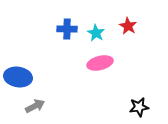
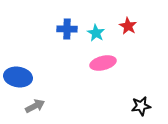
pink ellipse: moved 3 px right
black star: moved 2 px right, 1 px up
